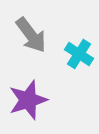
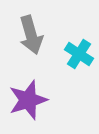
gray arrow: rotated 21 degrees clockwise
